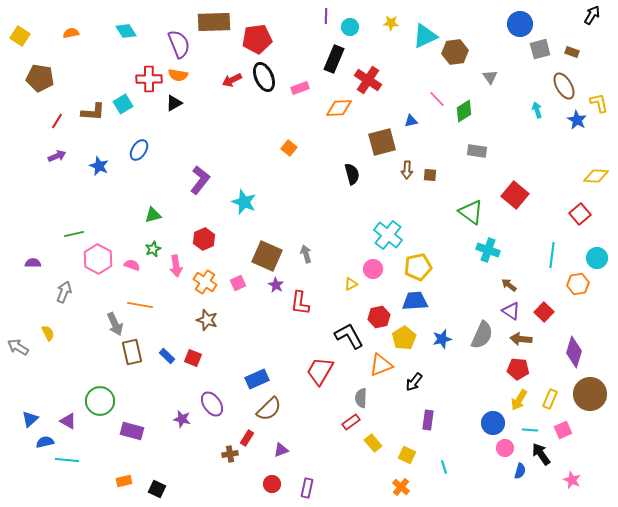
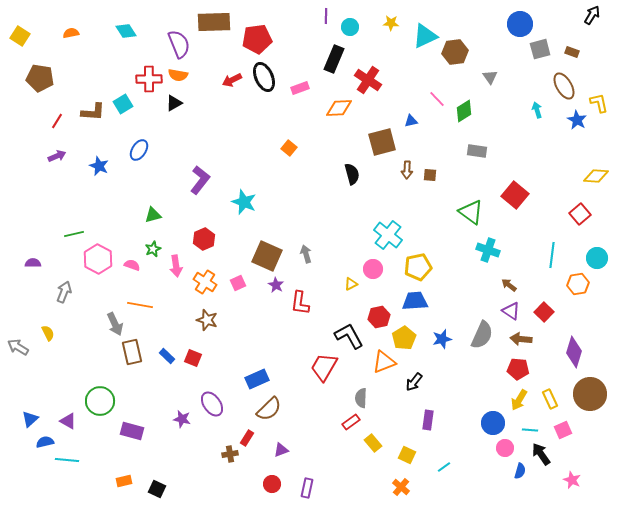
orange triangle at (381, 365): moved 3 px right, 3 px up
red trapezoid at (320, 371): moved 4 px right, 4 px up
yellow rectangle at (550, 399): rotated 48 degrees counterclockwise
cyan line at (444, 467): rotated 72 degrees clockwise
